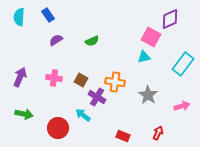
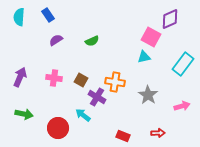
red arrow: rotated 64 degrees clockwise
